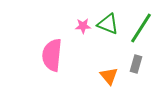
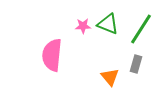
green line: moved 1 px down
orange triangle: moved 1 px right, 1 px down
